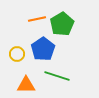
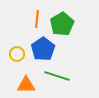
orange line: rotated 72 degrees counterclockwise
